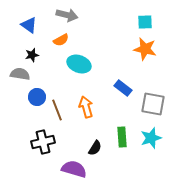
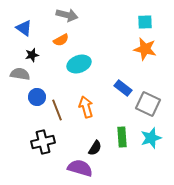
blue triangle: moved 5 px left, 3 px down
cyan ellipse: rotated 40 degrees counterclockwise
gray square: moved 5 px left; rotated 15 degrees clockwise
purple semicircle: moved 6 px right, 1 px up
